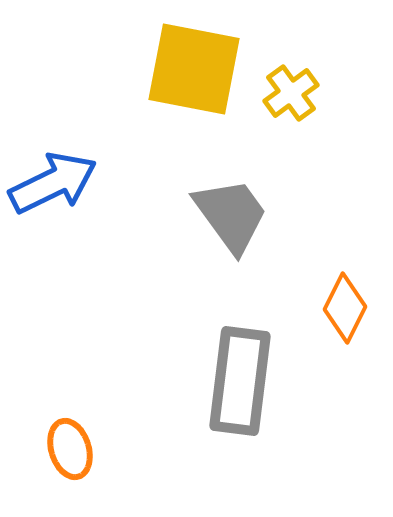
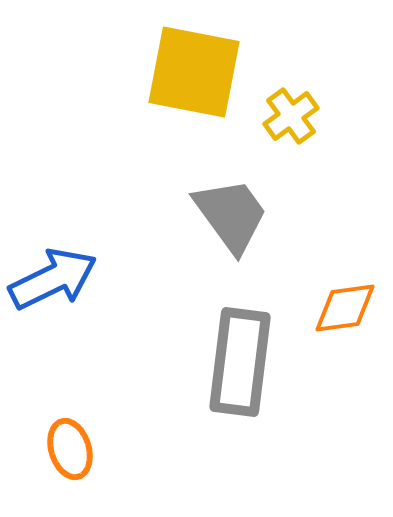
yellow square: moved 3 px down
yellow cross: moved 23 px down
blue arrow: moved 96 px down
orange diamond: rotated 56 degrees clockwise
gray rectangle: moved 19 px up
